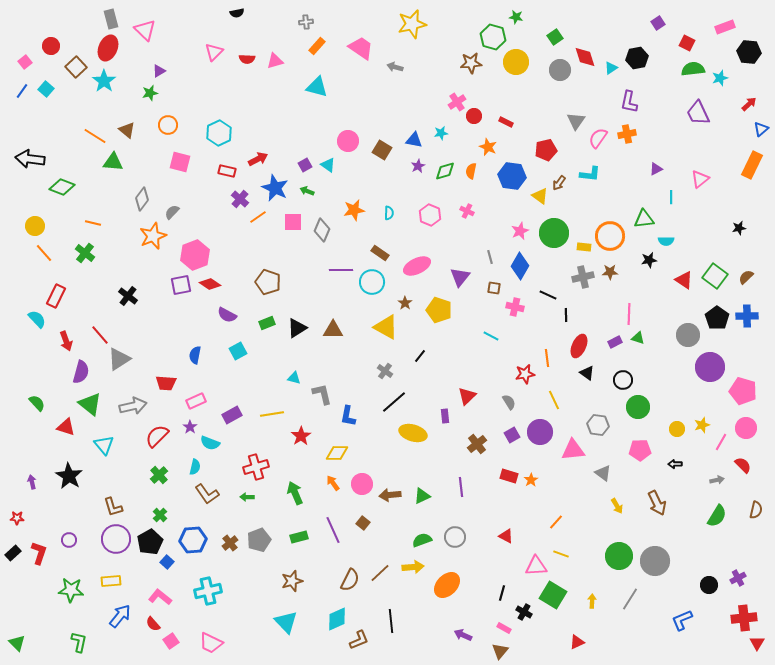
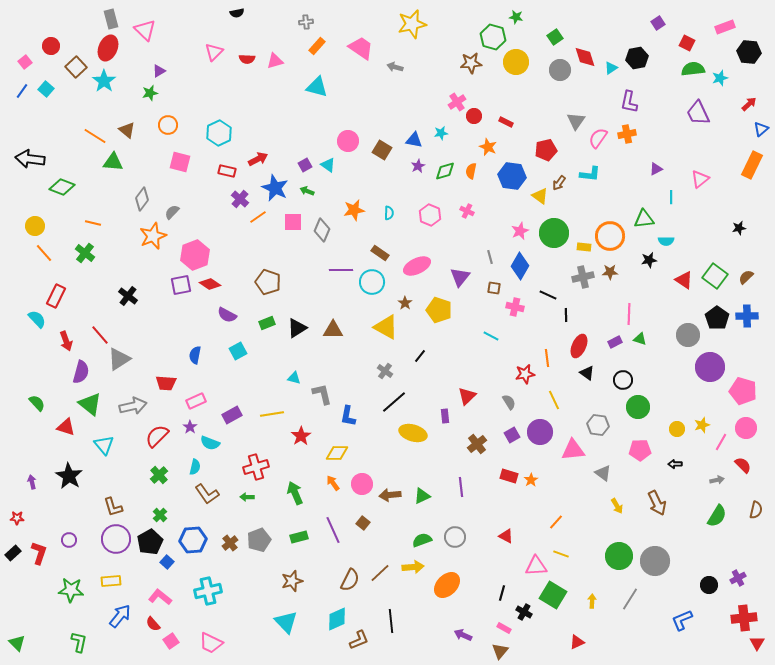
green triangle at (638, 338): moved 2 px right, 1 px down
